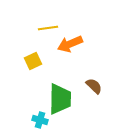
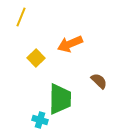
yellow line: moved 27 px left, 11 px up; rotated 60 degrees counterclockwise
yellow square: moved 3 px right, 3 px up; rotated 18 degrees counterclockwise
brown semicircle: moved 5 px right, 5 px up
